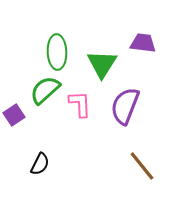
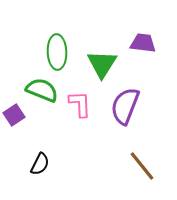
green semicircle: moved 3 px left; rotated 64 degrees clockwise
